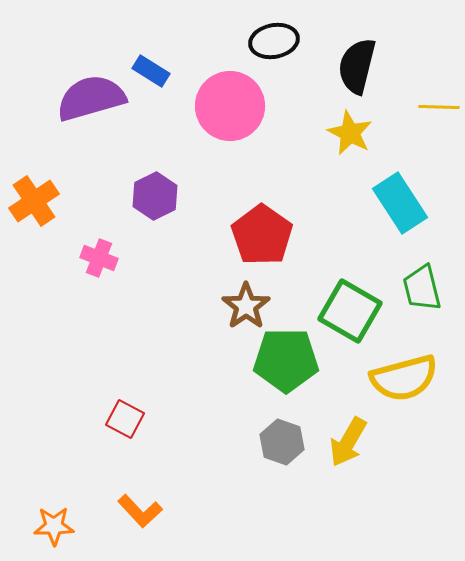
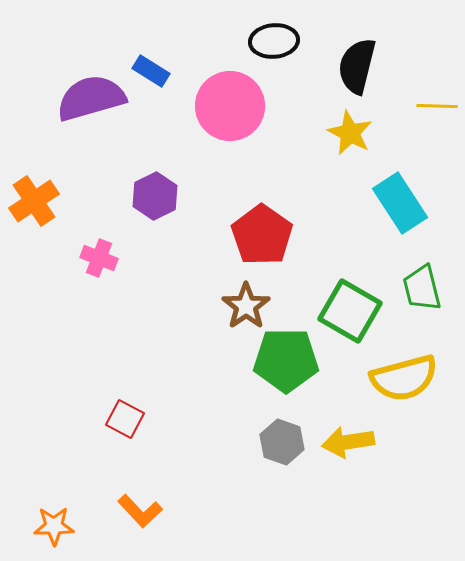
black ellipse: rotated 6 degrees clockwise
yellow line: moved 2 px left, 1 px up
yellow arrow: rotated 51 degrees clockwise
